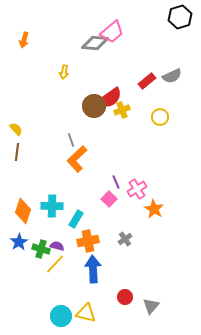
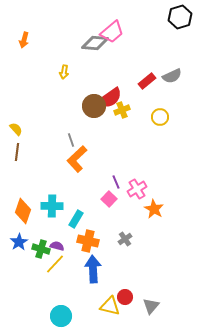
orange cross: rotated 25 degrees clockwise
yellow triangle: moved 24 px right, 7 px up
